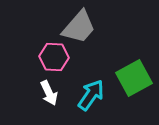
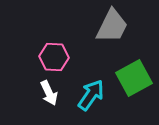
gray trapezoid: moved 33 px right, 1 px up; rotated 15 degrees counterclockwise
